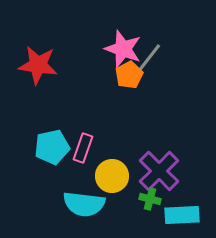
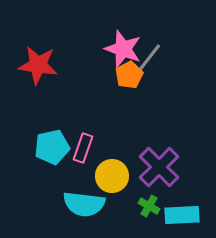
purple cross: moved 4 px up
green cross: moved 1 px left, 7 px down; rotated 15 degrees clockwise
